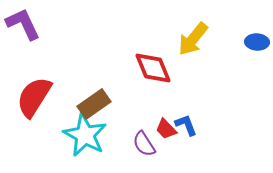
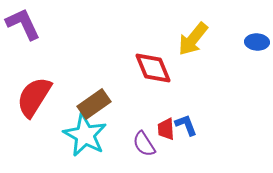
red trapezoid: rotated 40 degrees clockwise
